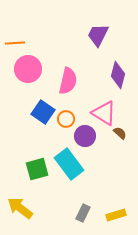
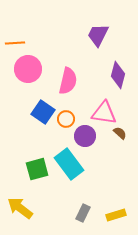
pink triangle: rotated 24 degrees counterclockwise
